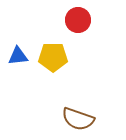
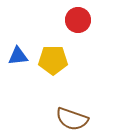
yellow pentagon: moved 3 px down
brown semicircle: moved 6 px left
